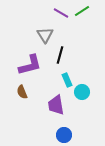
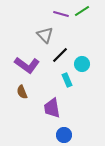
purple line: moved 1 px down; rotated 14 degrees counterclockwise
gray triangle: rotated 12 degrees counterclockwise
black line: rotated 30 degrees clockwise
purple L-shape: moved 3 px left; rotated 50 degrees clockwise
cyan circle: moved 28 px up
purple trapezoid: moved 4 px left, 3 px down
